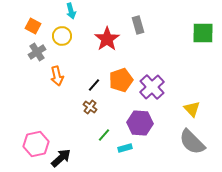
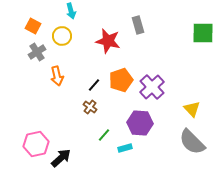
red star: moved 1 px right, 2 px down; rotated 25 degrees counterclockwise
